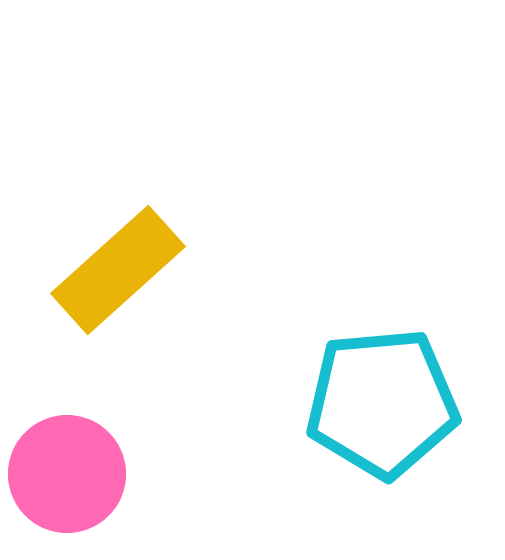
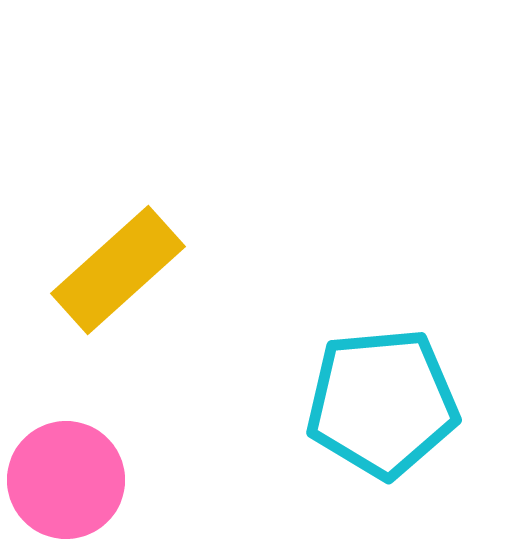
pink circle: moved 1 px left, 6 px down
